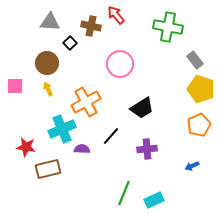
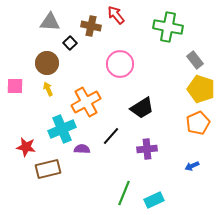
orange pentagon: moved 1 px left, 2 px up
